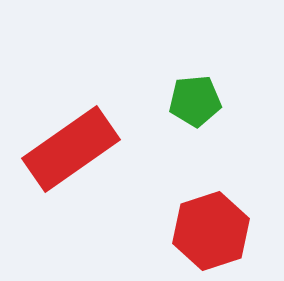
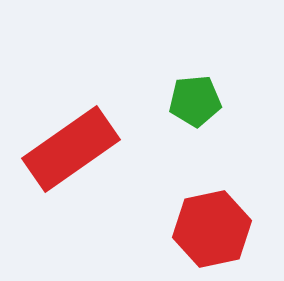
red hexagon: moved 1 px right, 2 px up; rotated 6 degrees clockwise
